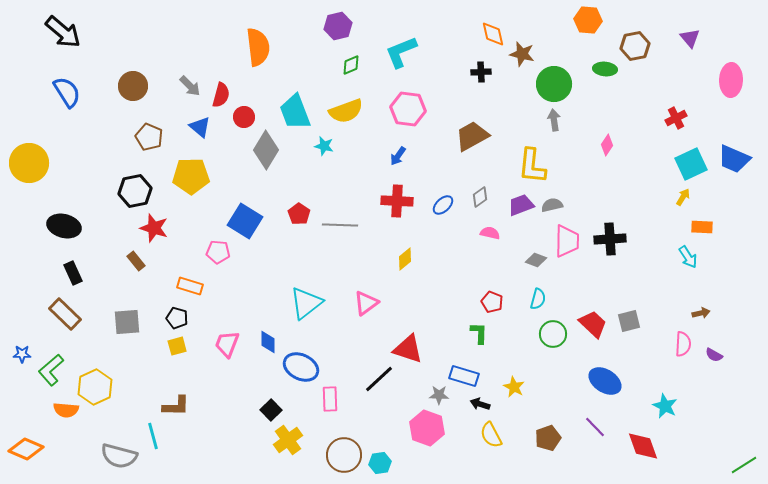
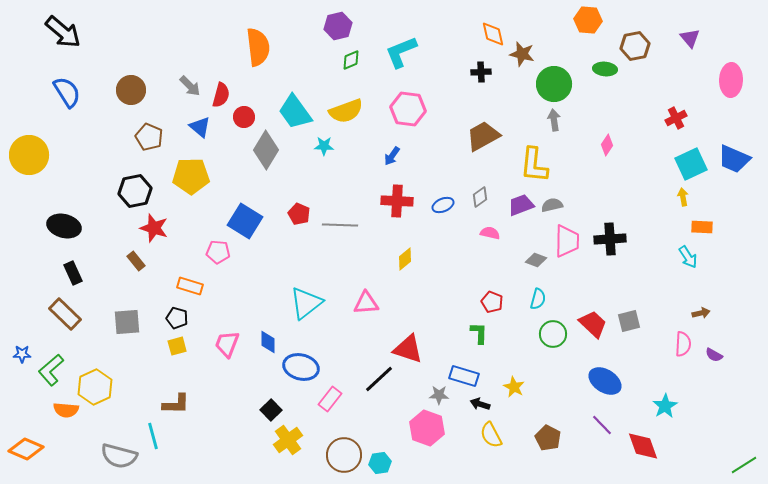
green diamond at (351, 65): moved 5 px up
brown circle at (133, 86): moved 2 px left, 4 px down
cyan trapezoid at (295, 112): rotated 15 degrees counterclockwise
brown trapezoid at (472, 136): moved 11 px right
cyan star at (324, 146): rotated 12 degrees counterclockwise
blue arrow at (398, 156): moved 6 px left
yellow circle at (29, 163): moved 8 px up
yellow L-shape at (532, 166): moved 2 px right, 1 px up
yellow arrow at (683, 197): rotated 42 degrees counterclockwise
blue ellipse at (443, 205): rotated 20 degrees clockwise
red pentagon at (299, 214): rotated 10 degrees counterclockwise
pink triangle at (366, 303): rotated 32 degrees clockwise
blue ellipse at (301, 367): rotated 12 degrees counterclockwise
pink rectangle at (330, 399): rotated 40 degrees clockwise
brown L-shape at (176, 406): moved 2 px up
cyan star at (665, 406): rotated 15 degrees clockwise
purple line at (595, 427): moved 7 px right, 2 px up
brown pentagon at (548, 438): rotated 25 degrees counterclockwise
